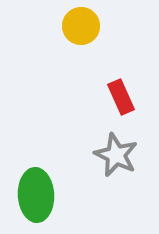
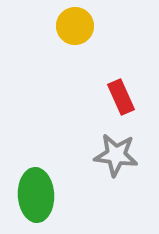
yellow circle: moved 6 px left
gray star: rotated 18 degrees counterclockwise
